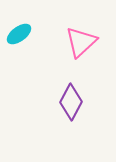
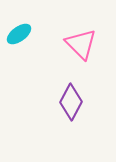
pink triangle: moved 2 px down; rotated 32 degrees counterclockwise
